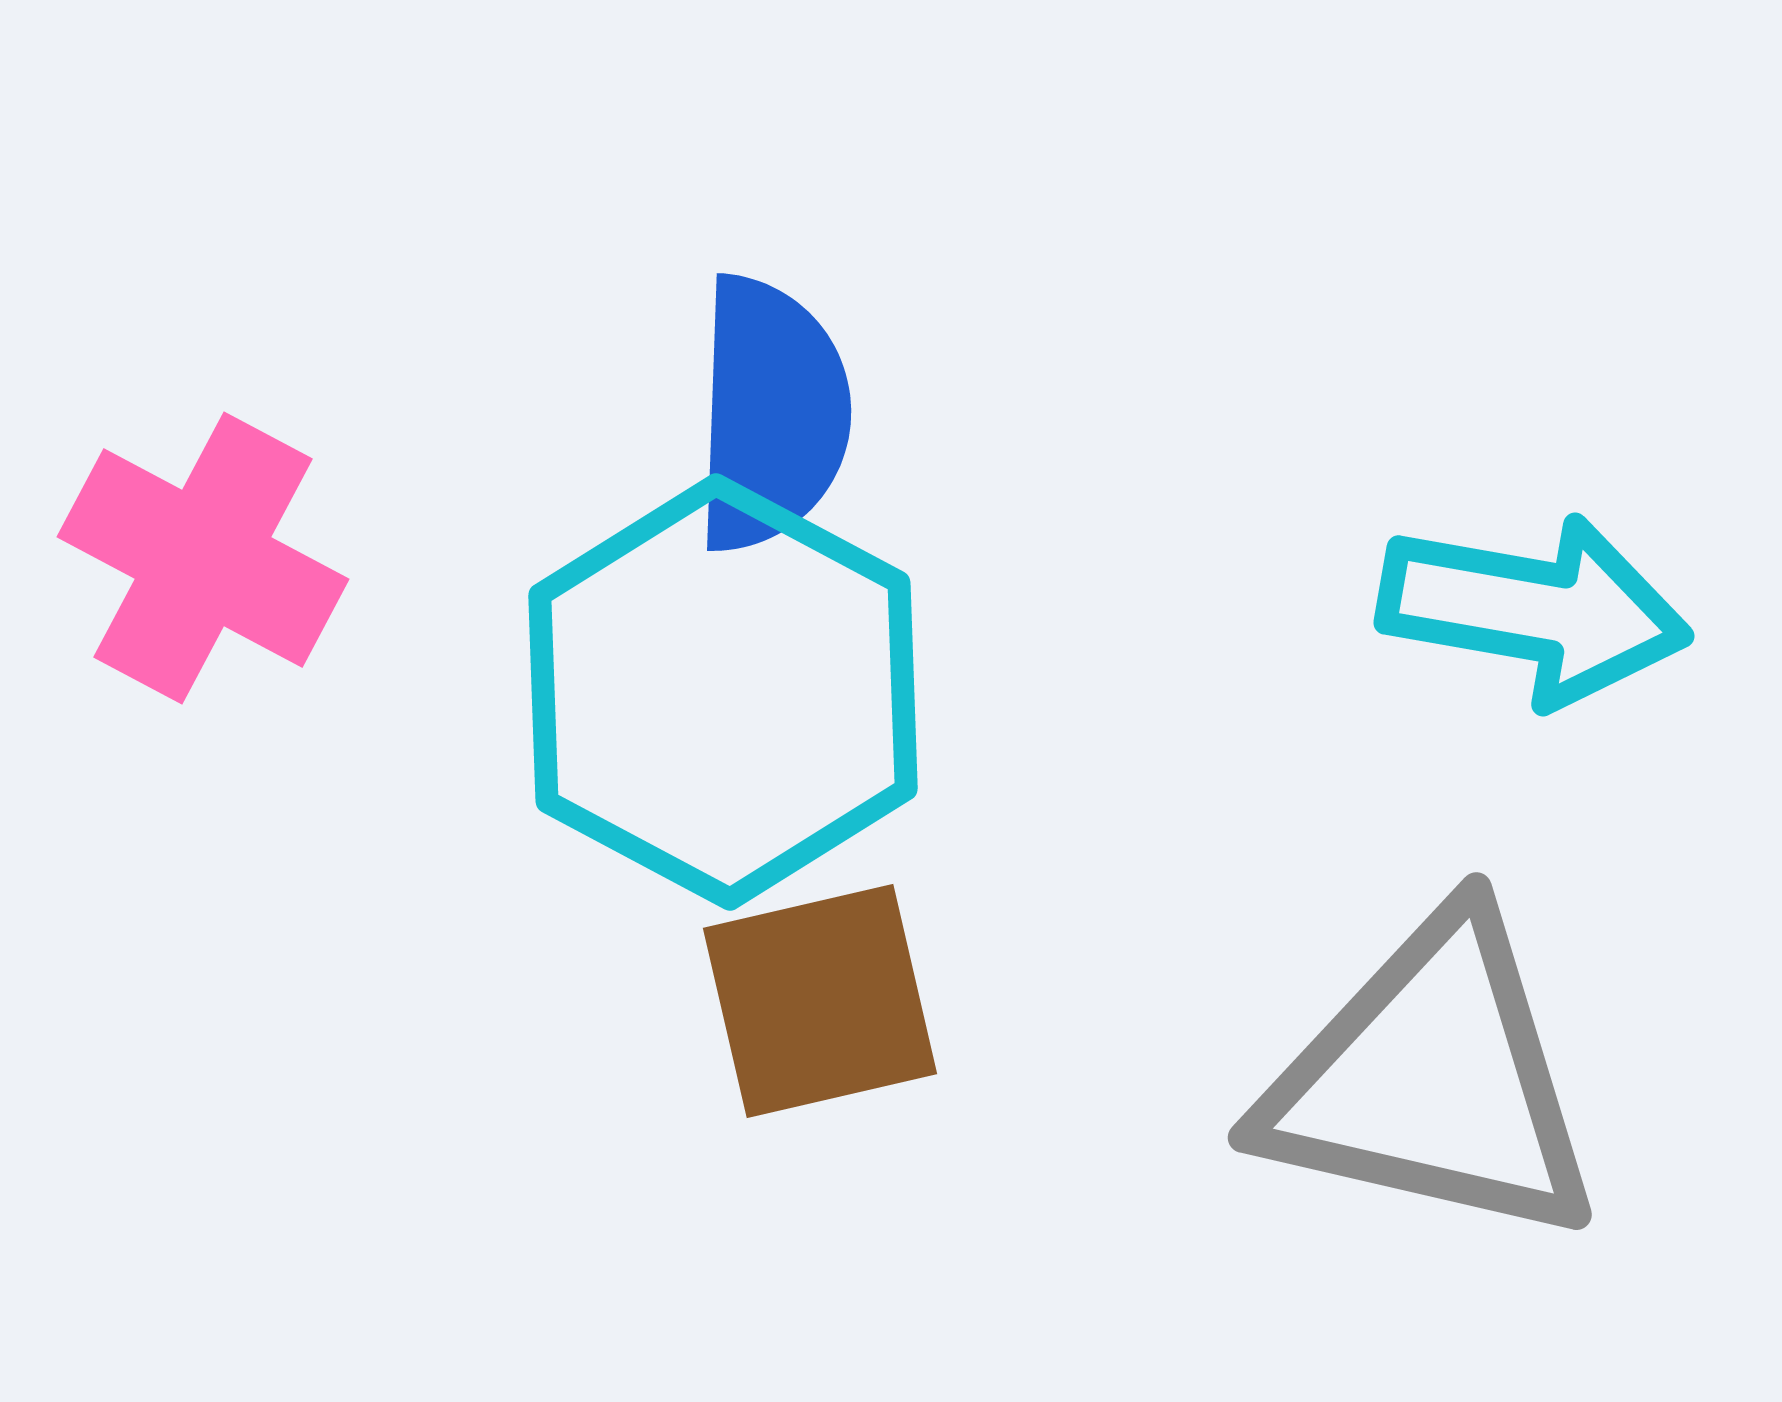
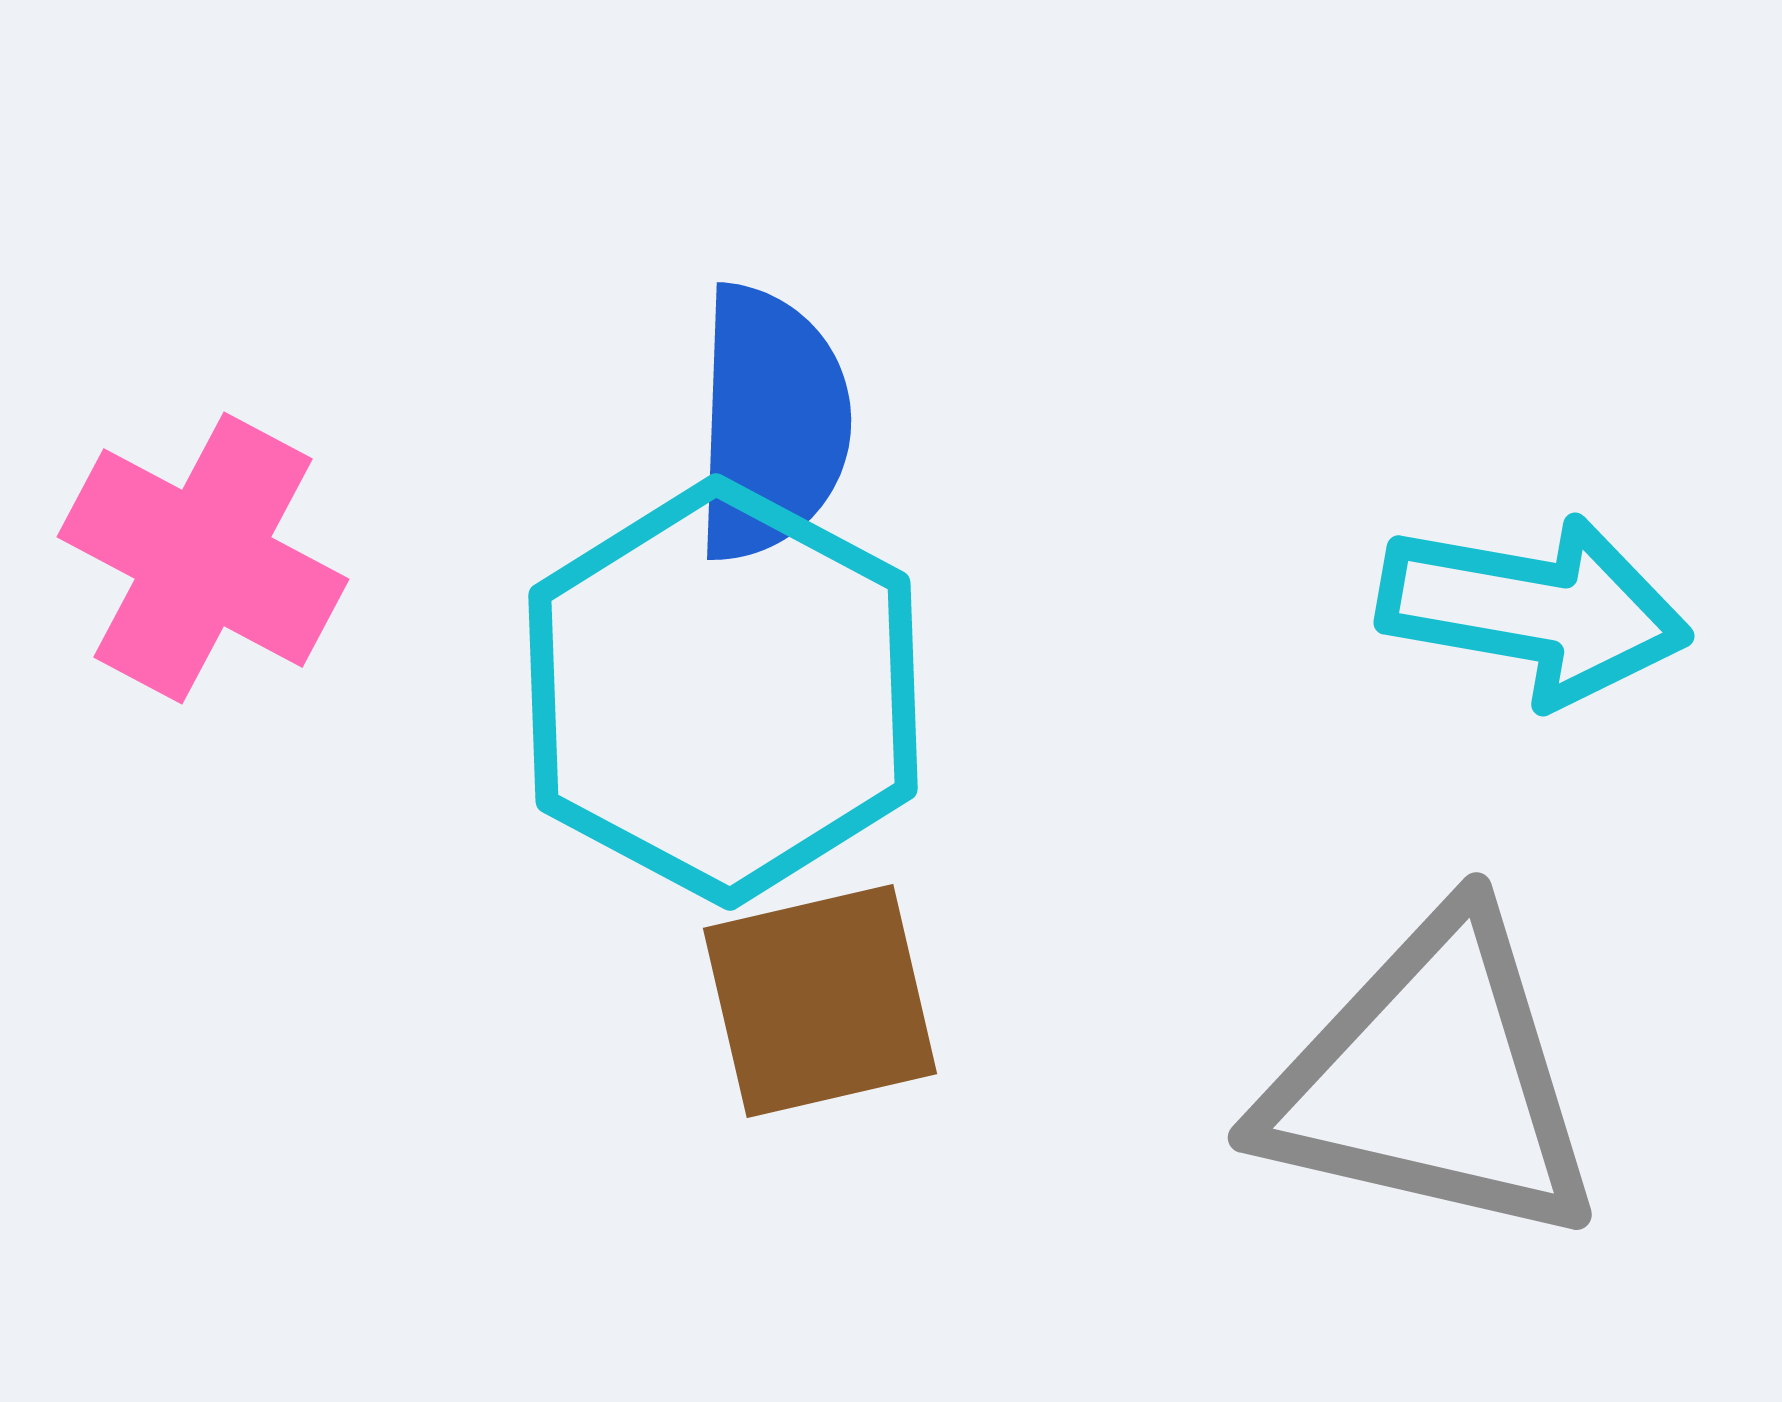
blue semicircle: moved 9 px down
